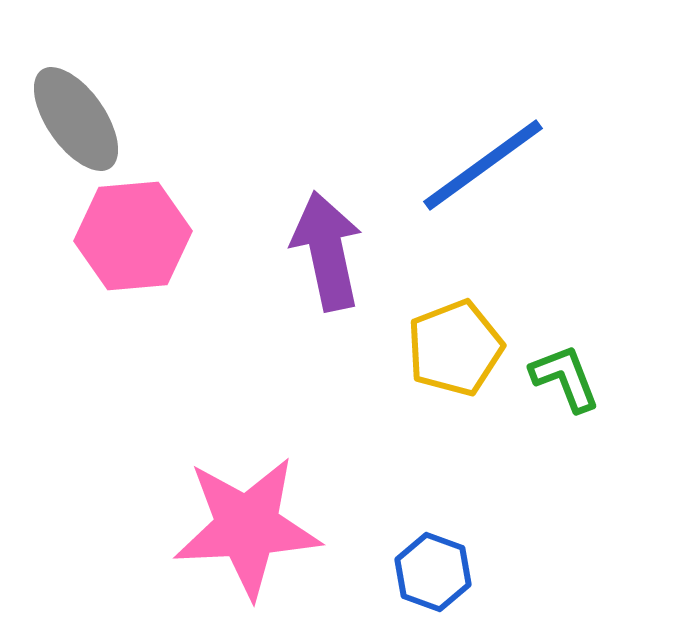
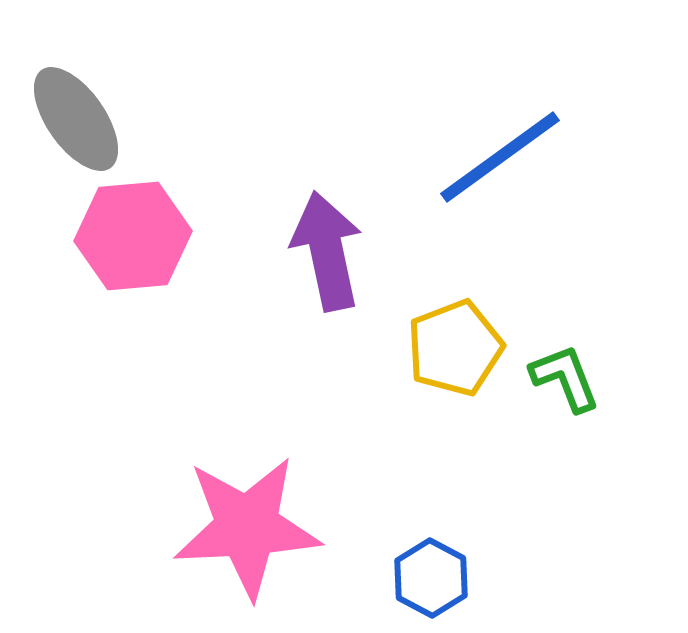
blue line: moved 17 px right, 8 px up
blue hexagon: moved 2 px left, 6 px down; rotated 8 degrees clockwise
